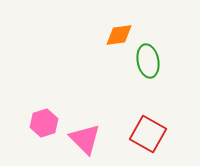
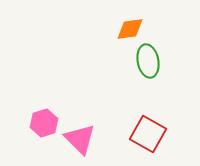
orange diamond: moved 11 px right, 6 px up
pink triangle: moved 5 px left
